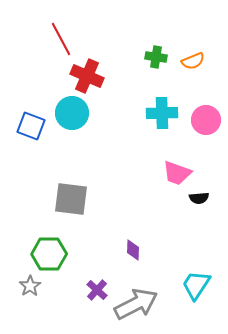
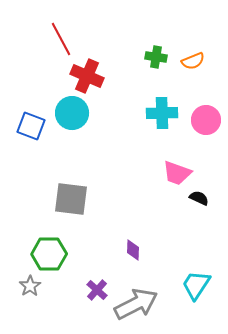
black semicircle: rotated 150 degrees counterclockwise
